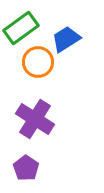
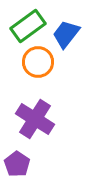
green rectangle: moved 7 px right, 2 px up
blue trapezoid: moved 5 px up; rotated 20 degrees counterclockwise
purple pentagon: moved 9 px left, 4 px up
